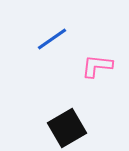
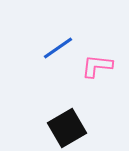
blue line: moved 6 px right, 9 px down
